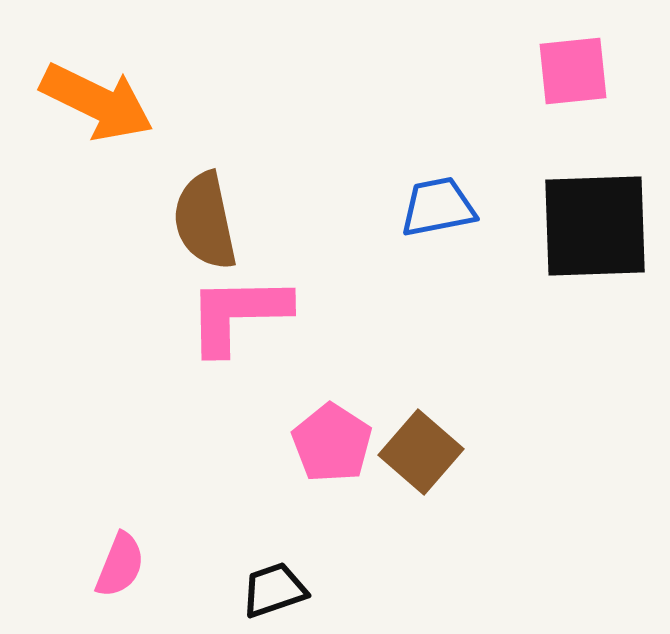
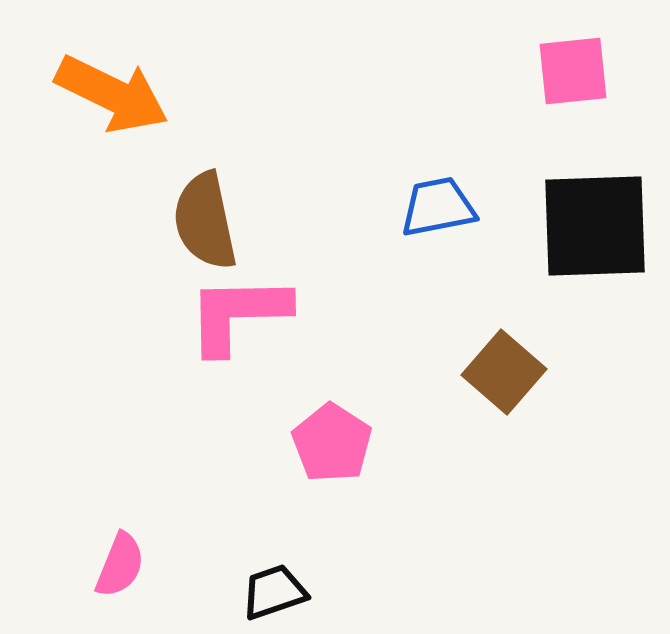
orange arrow: moved 15 px right, 8 px up
brown square: moved 83 px right, 80 px up
black trapezoid: moved 2 px down
